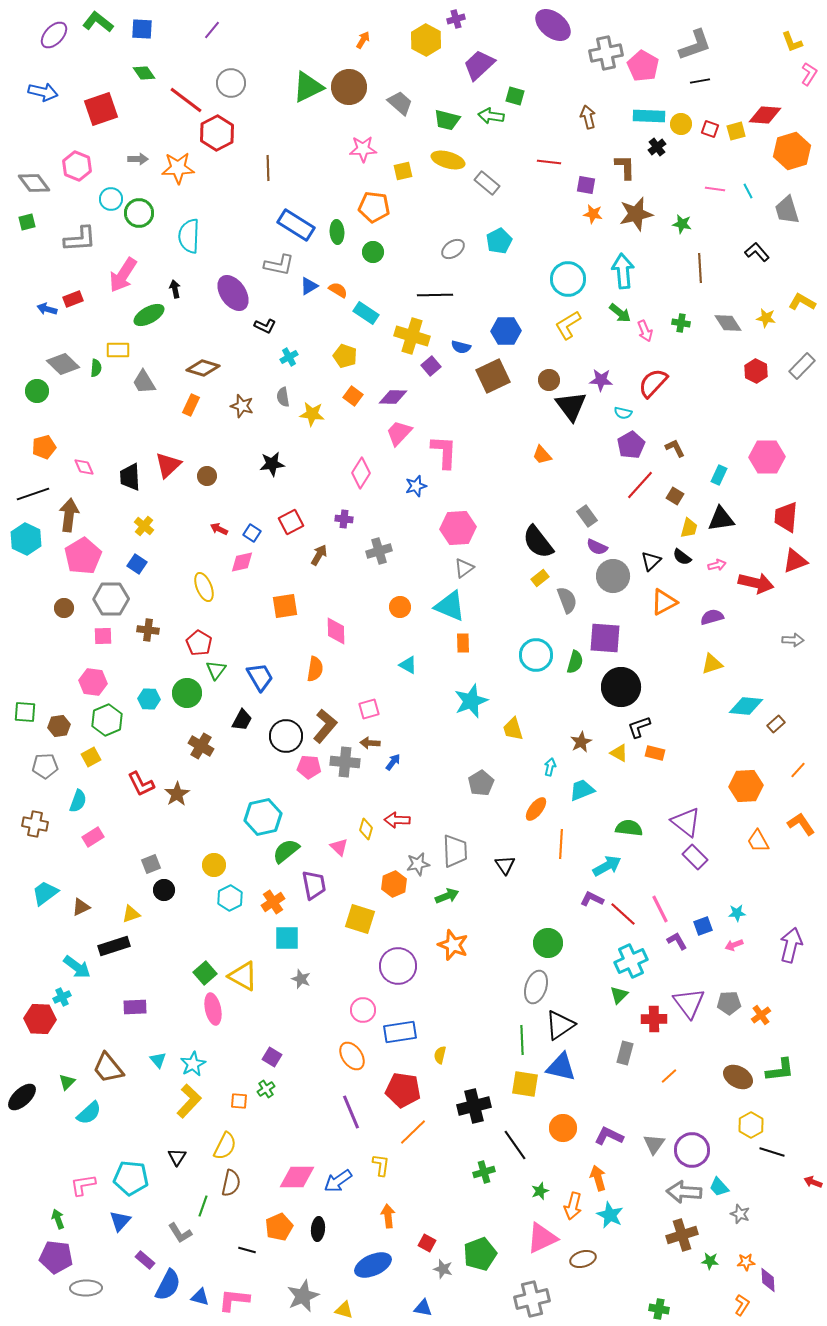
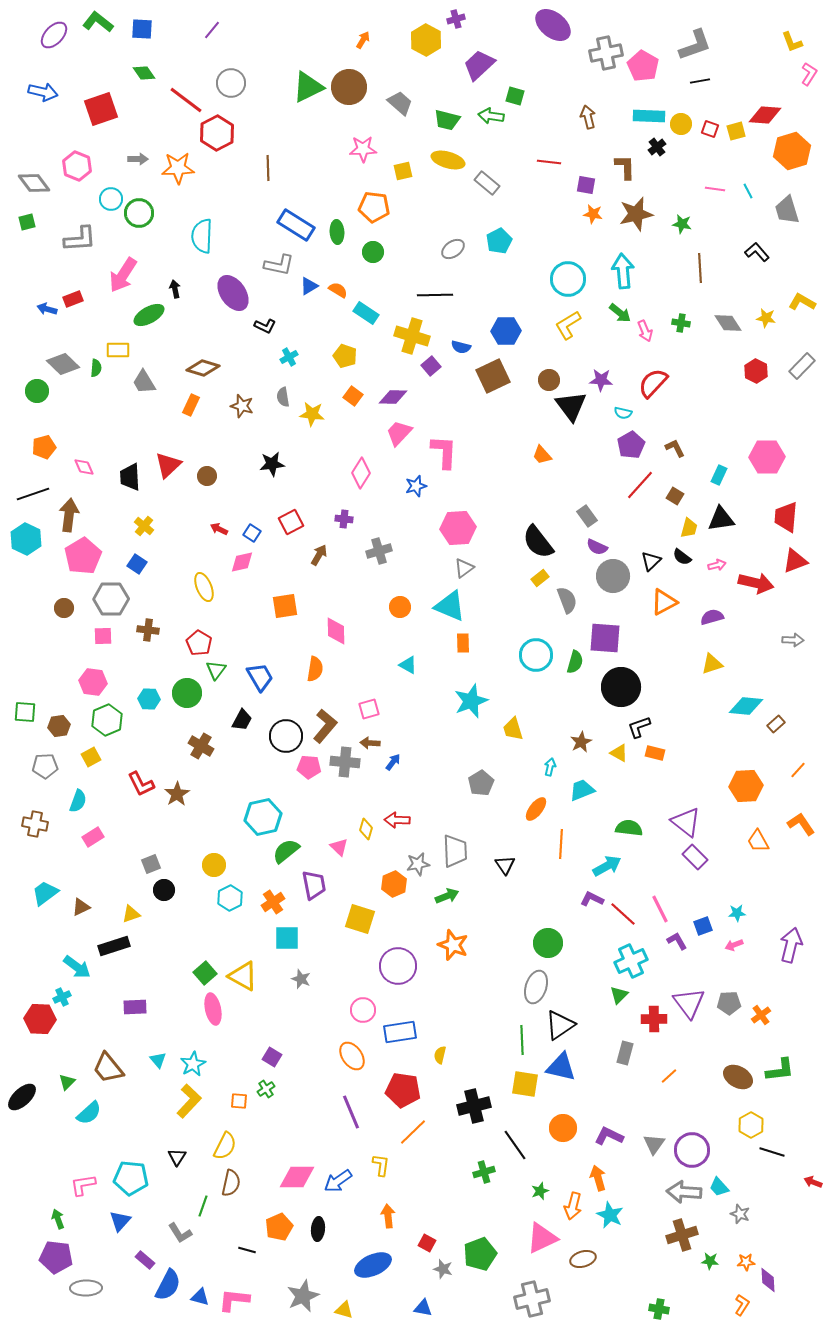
cyan semicircle at (189, 236): moved 13 px right
